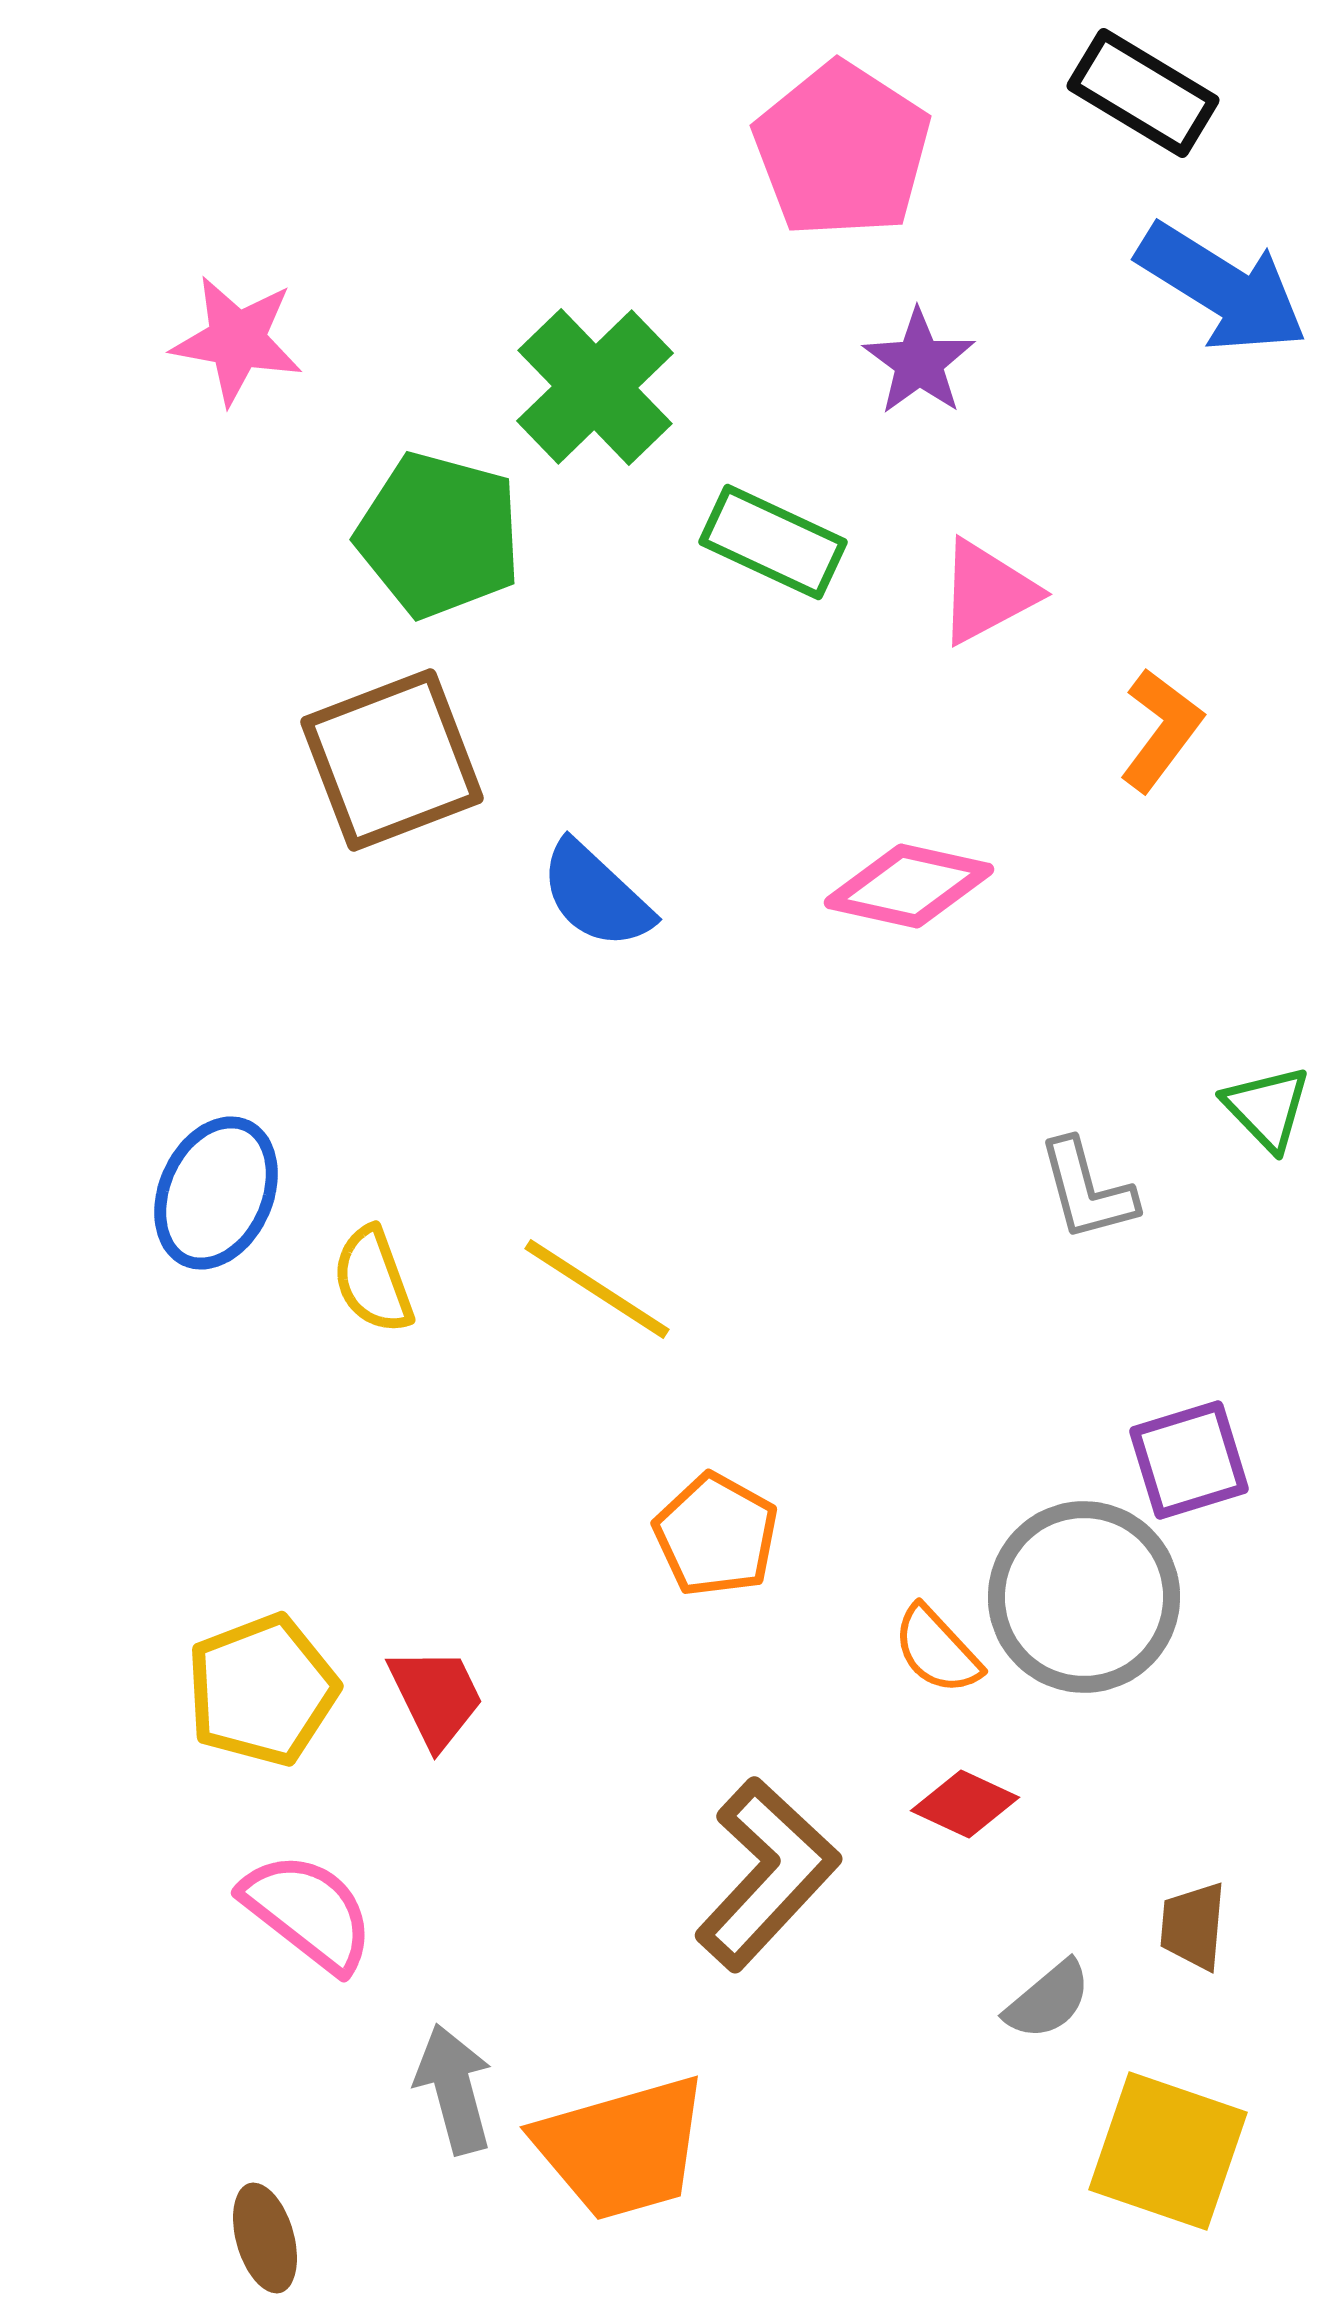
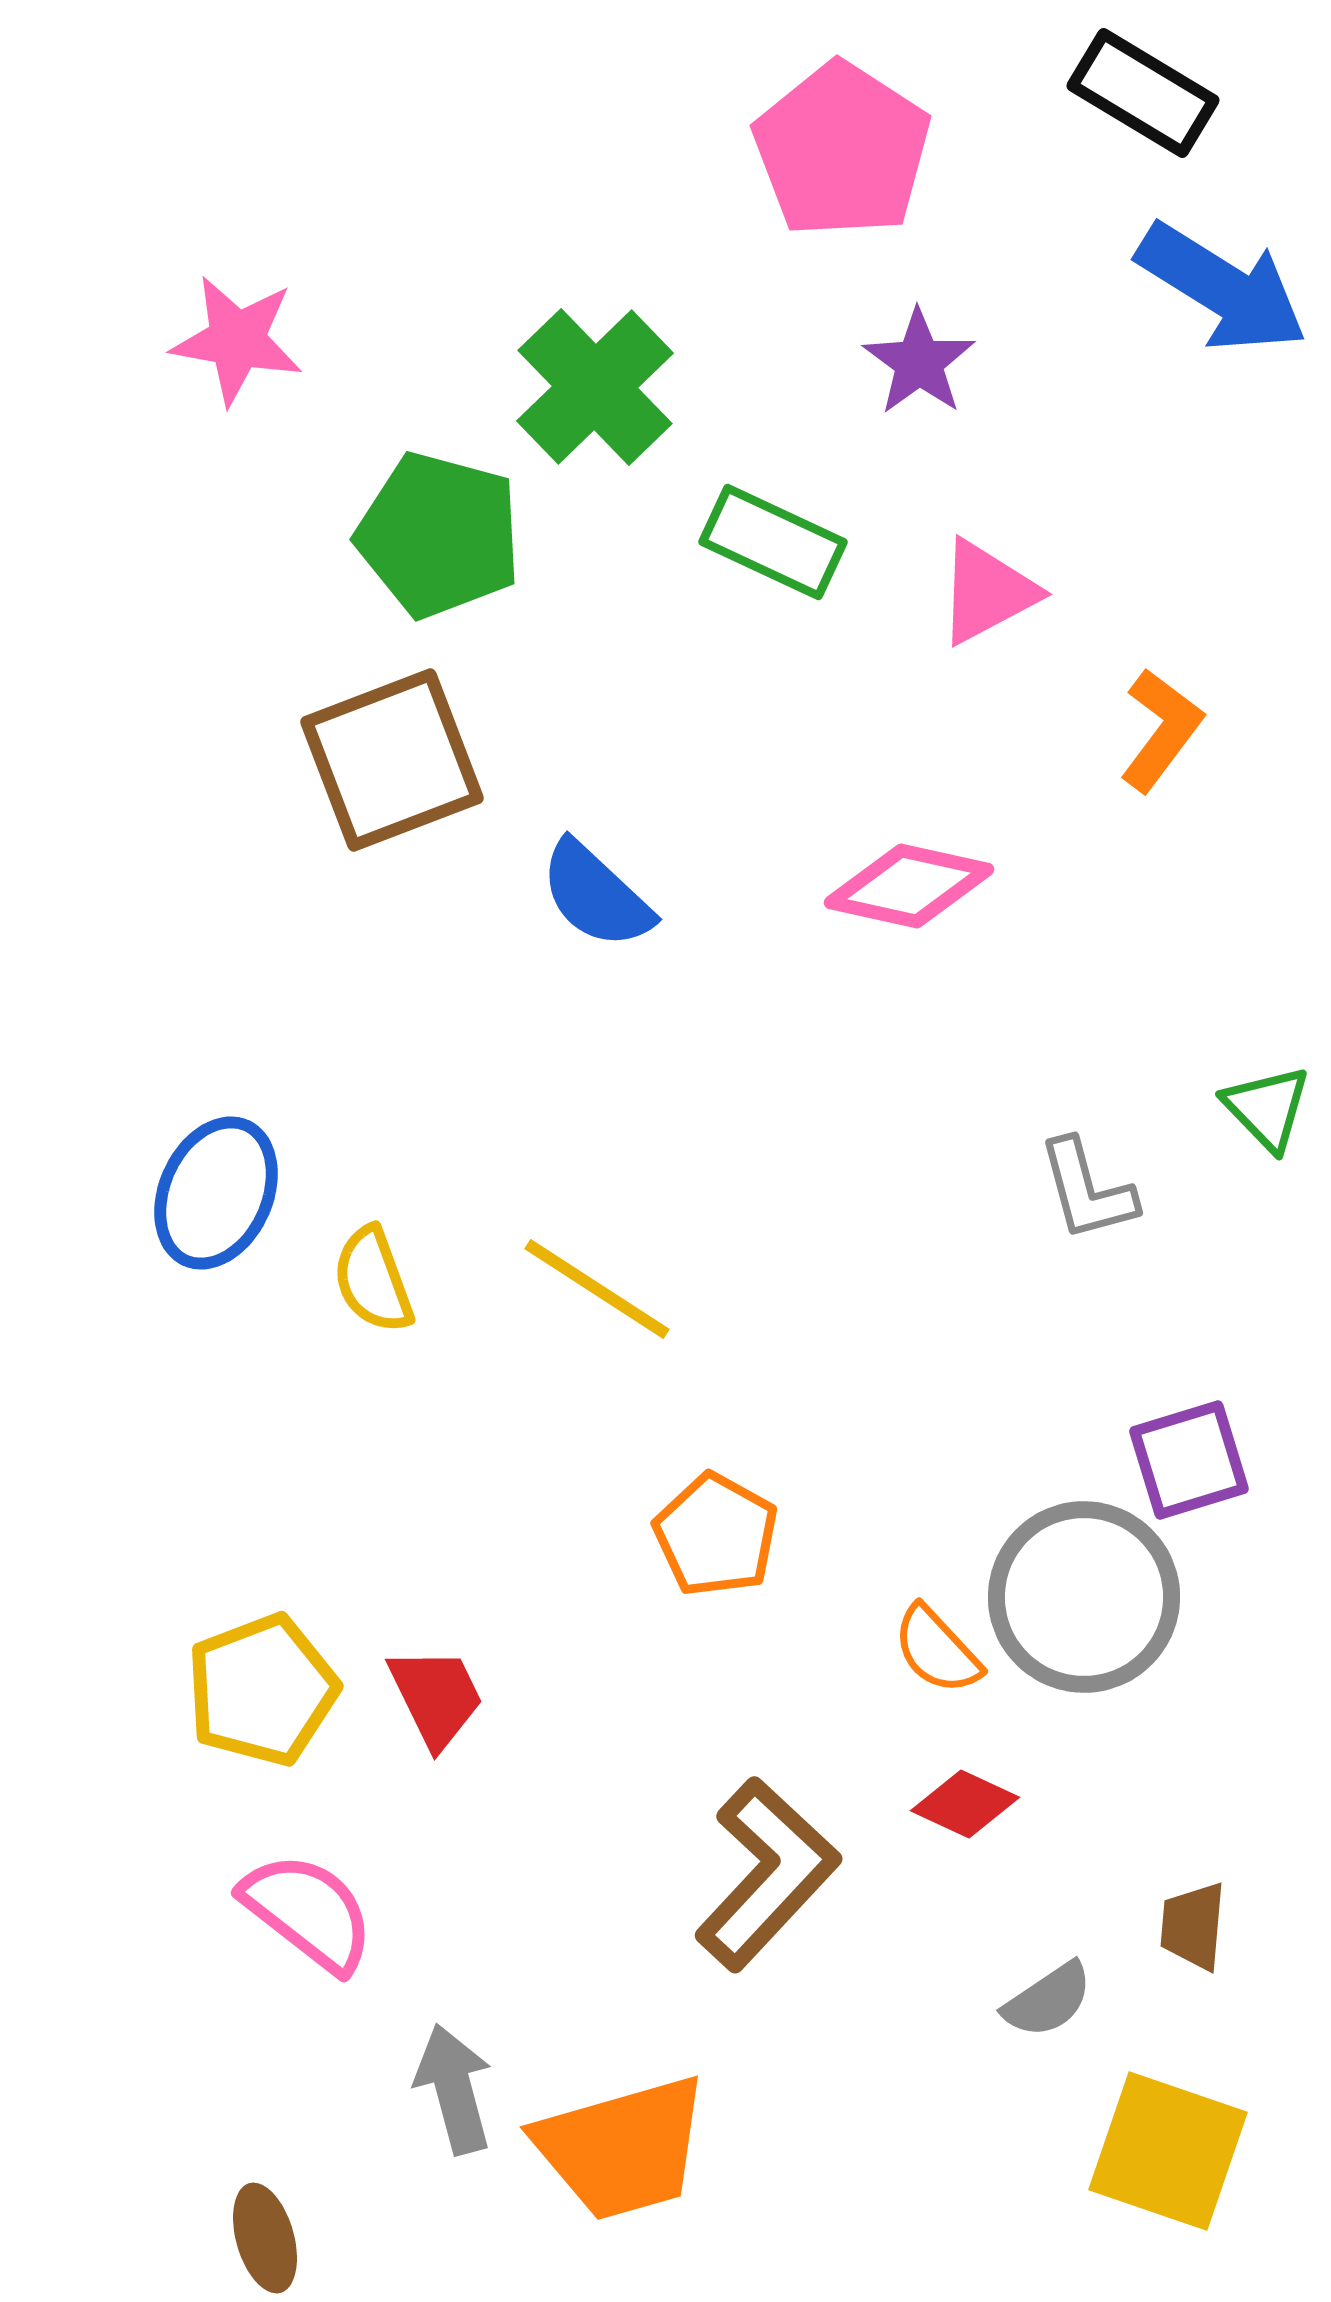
gray semicircle: rotated 6 degrees clockwise
